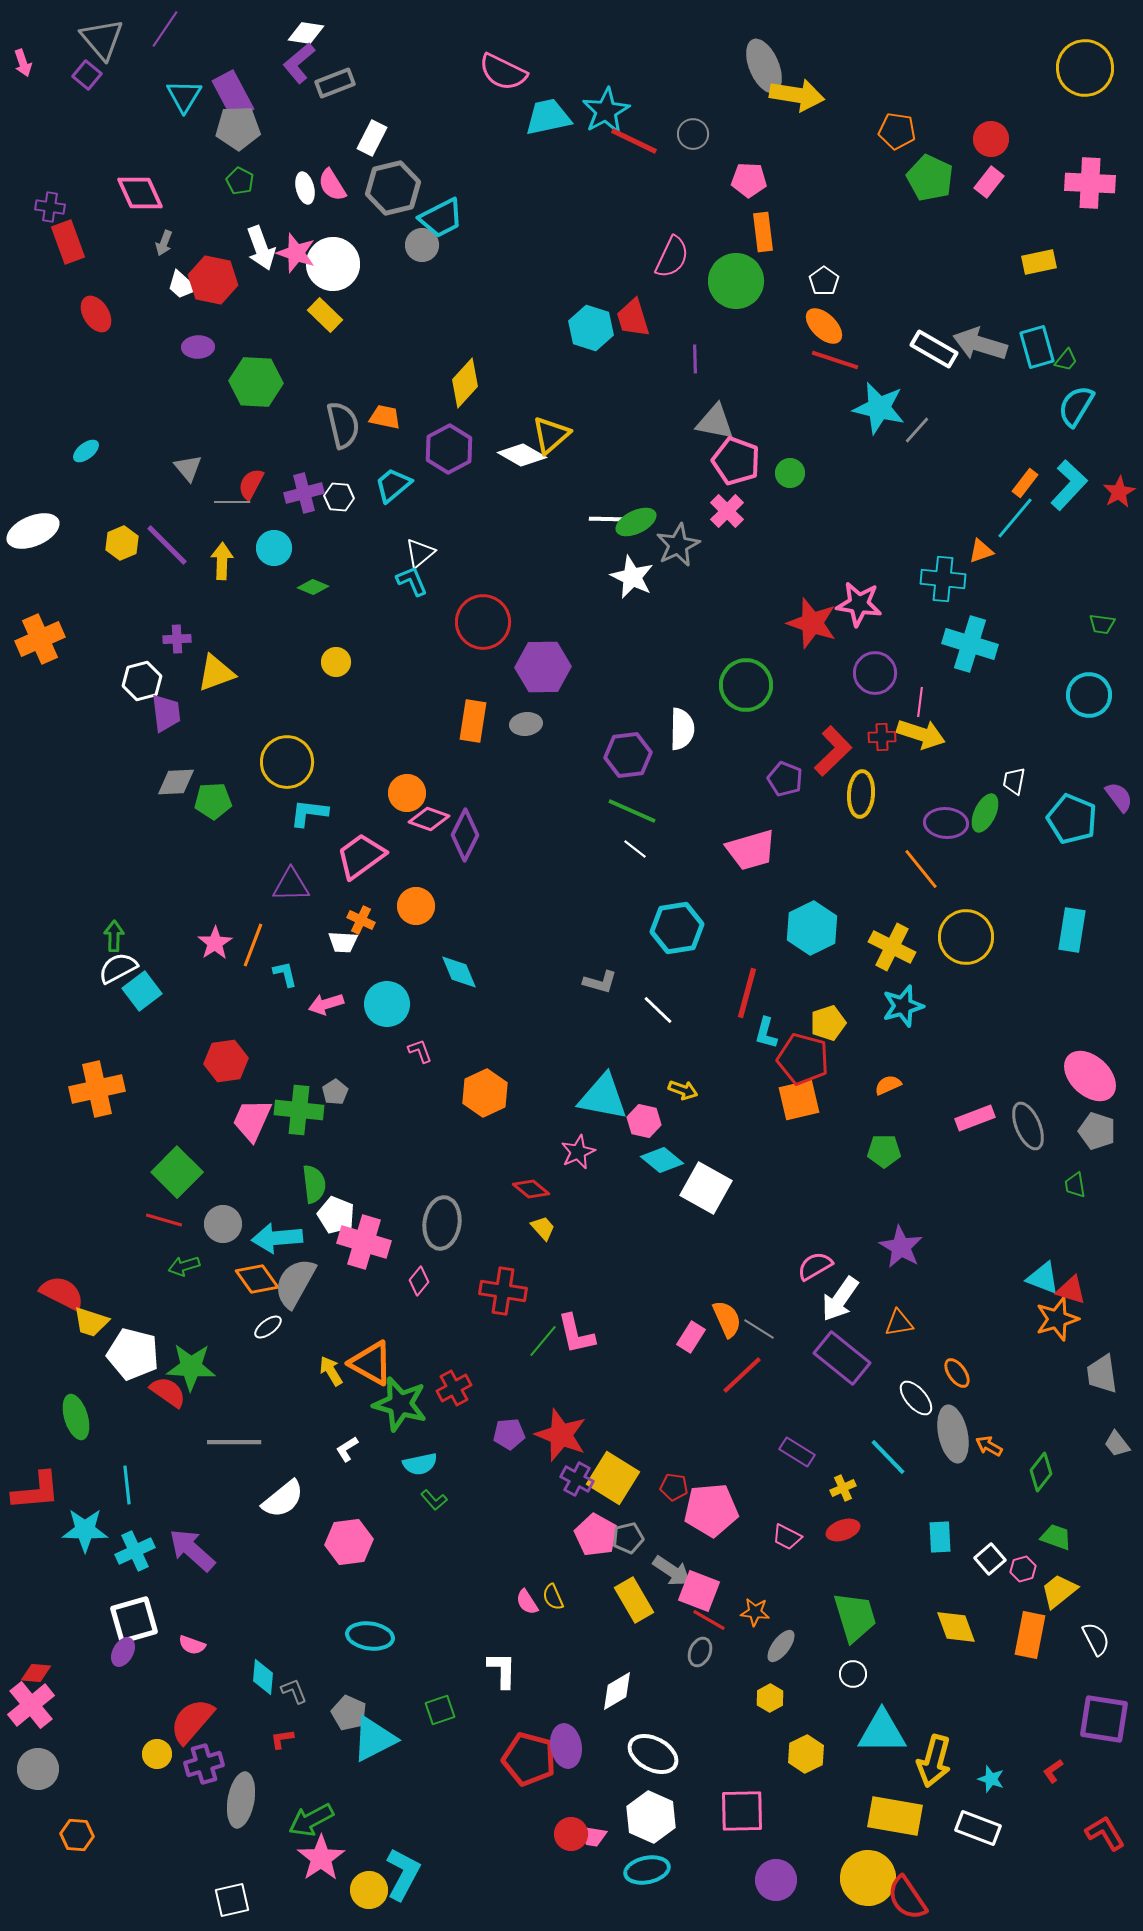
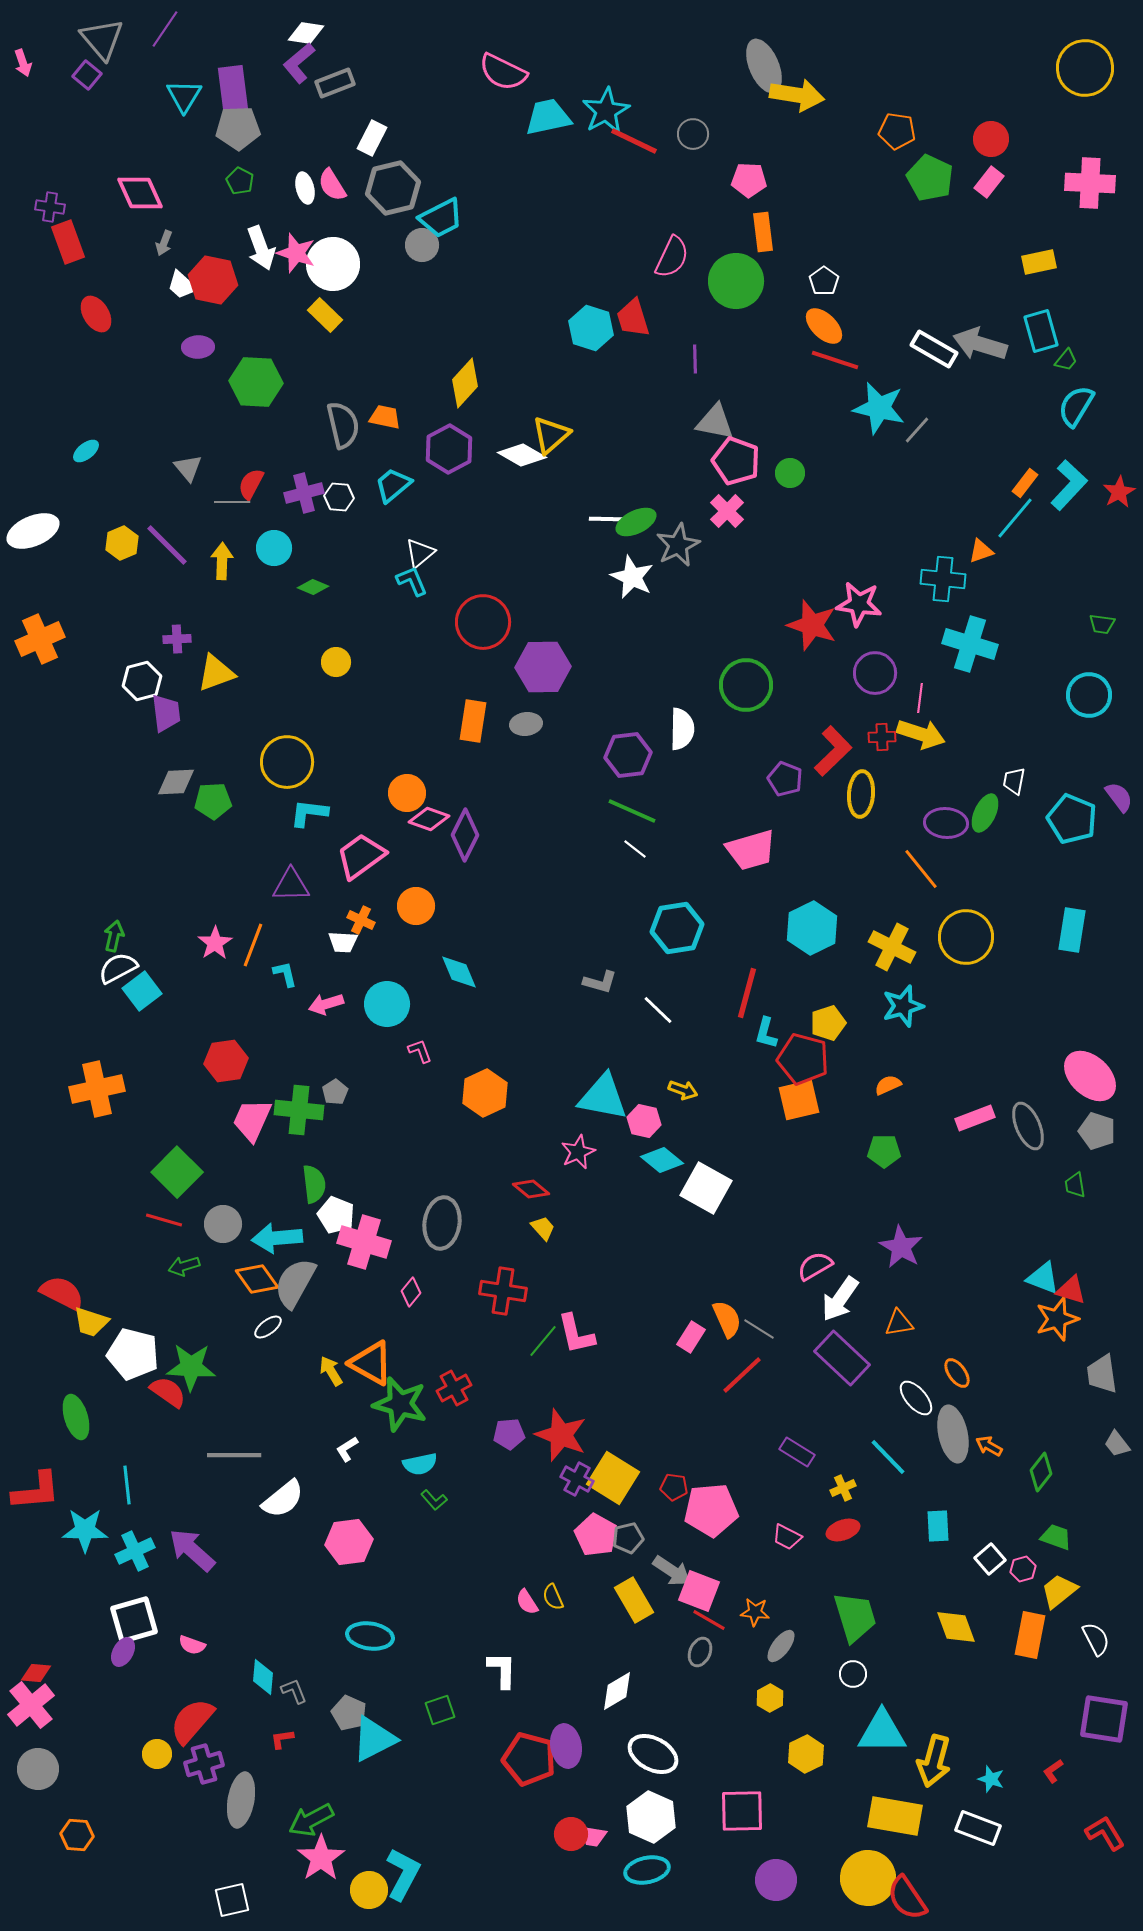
purple rectangle at (233, 95): moved 6 px up; rotated 21 degrees clockwise
cyan rectangle at (1037, 347): moved 4 px right, 16 px up
red star at (812, 623): moved 2 px down
pink line at (920, 702): moved 4 px up
green arrow at (114, 936): rotated 12 degrees clockwise
pink diamond at (419, 1281): moved 8 px left, 11 px down
purple rectangle at (842, 1358): rotated 4 degrees clockwise
gray line at (234, 1442): moved 13 px down
cyan rectangle at (940, 1537): moved 2 px left, 11 px up
